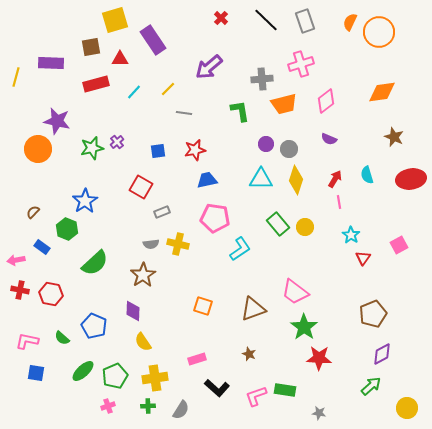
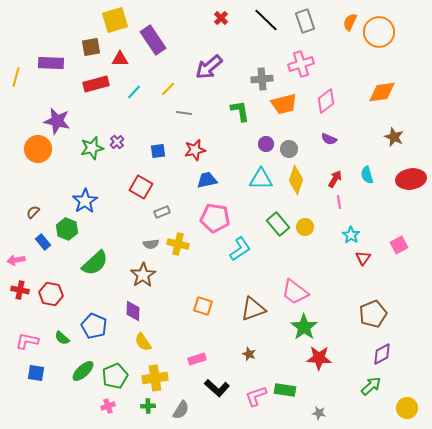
blue rectangle at (42, 247): moved 1 px right, 5 px up; rotated 14 degrees clockwise
